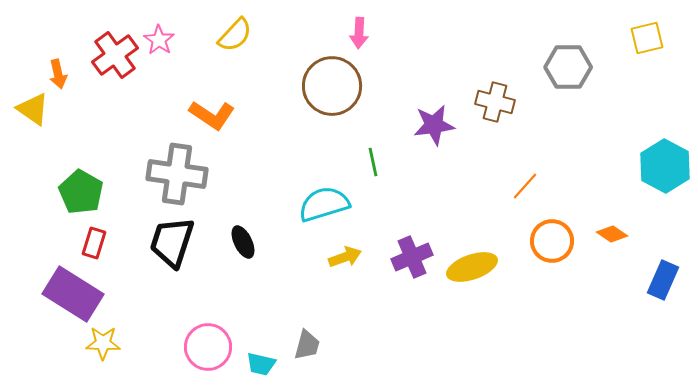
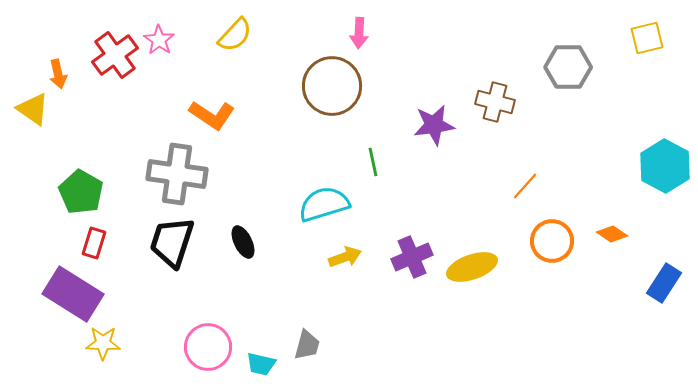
blue rectangle: moved 1 px right, 3 px down; rotated 9 degrees clockwise
